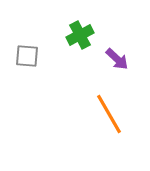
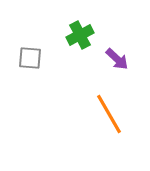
gray square: moved 3 px right, 2 px down
